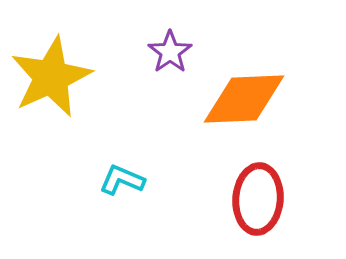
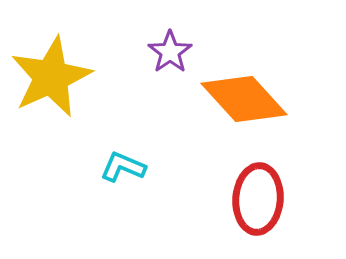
orange diamond: rotated 50 degrees clockwise
cyan L-shape: moved 1 px right, 13 px up
